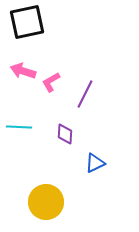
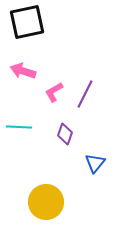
pink L-shape: moved 3 px right, 10 px down
purple diamond: rotated 15 degrees clockwise
blue triangle: rotated 25 degrees counterclockwise
